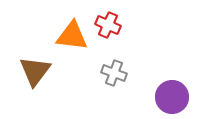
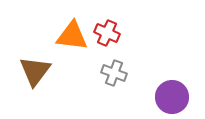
red cross: moved 1 px left, 8 px down
